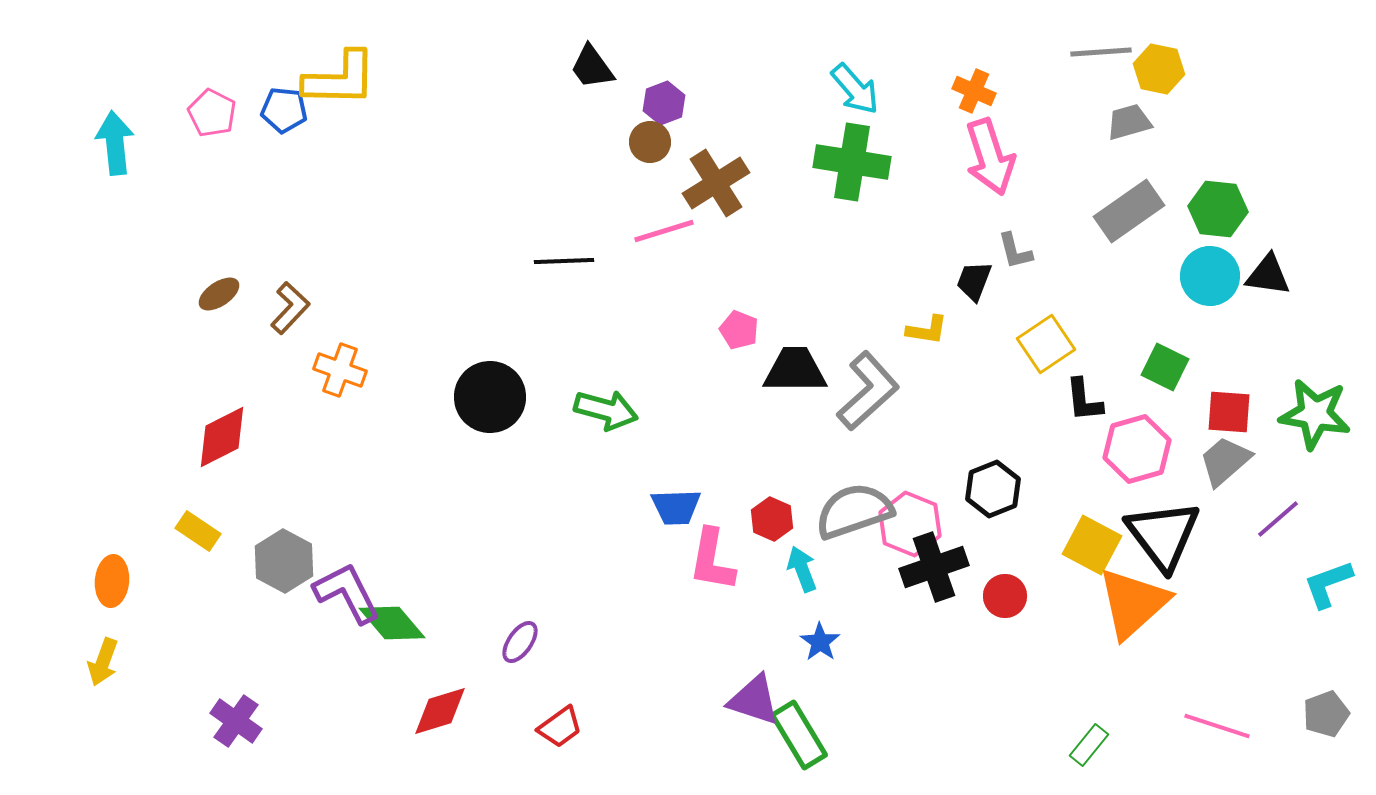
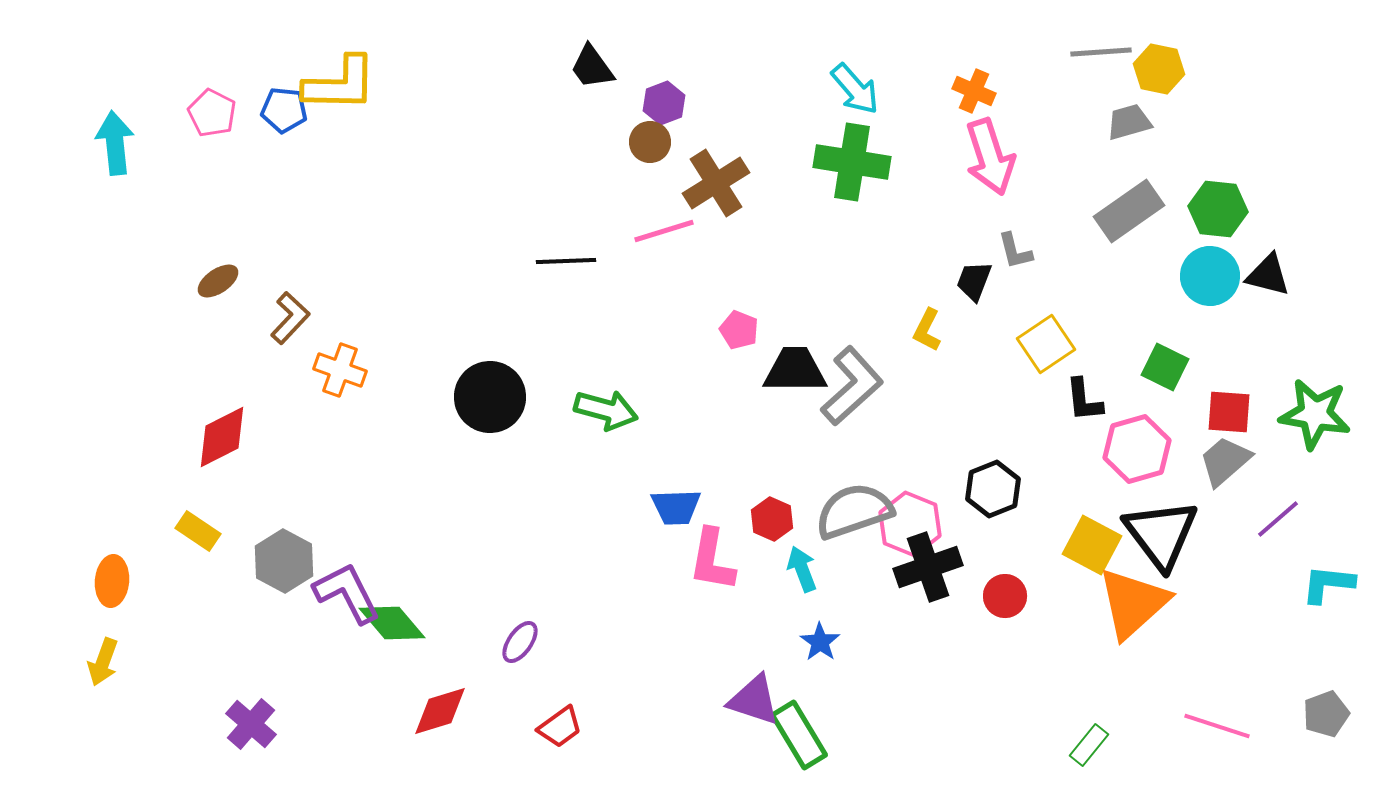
yellow L-shape at (340, 79): moved 5 px down
black line at (564, 261): moved 2 px right
black triangle at (1268, 275): rotated 6 degrees clockwise
brown ellipse at (219, 294): moved 1 px left, 13 px up
brown L-shape at (290, 308): moved 10 px down
yellow L-shape at (927, 330): rotated 108 degrees clockwise
gray L-shape at (868, 391): moved 16 px left, 5 px up
black triangle at (1163, 535): moved 2 px left, 1 px up
black cross at (934, 567): moved 6 px left
cyan L-shape at (1328, 584): rotated 26 degrees clockwise
purple cross at (236, 721): moved 15 px right, 3 px down; rotated 6 degrees clockwise
